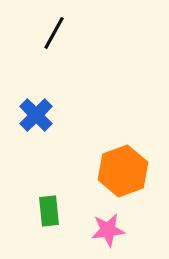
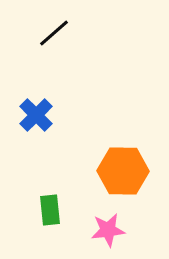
black line: rotated 20 degrees clockwise
orange hexagon: rotated 21 degrees clockwise
green rectangle: moved 1 px right, 1 px up
